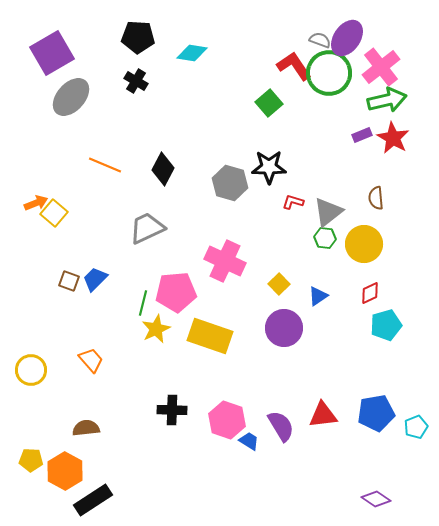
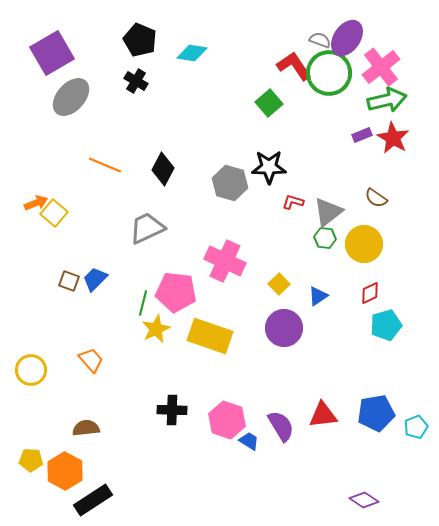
black pentagon at (138, 37): moved 2 px right, 3 px down; rotated 20 degrees clockwise
brown semicircle at (376, 198): rotated 50 degrees counterclockwise
pink pentagon at (176, 292): rotated 12 degrees clockwise
purple diamond at (376, 499): moved 12 px left, 1 px down
